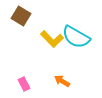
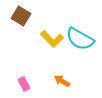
cyan semicircle: moved 4 px right, 2 px down
